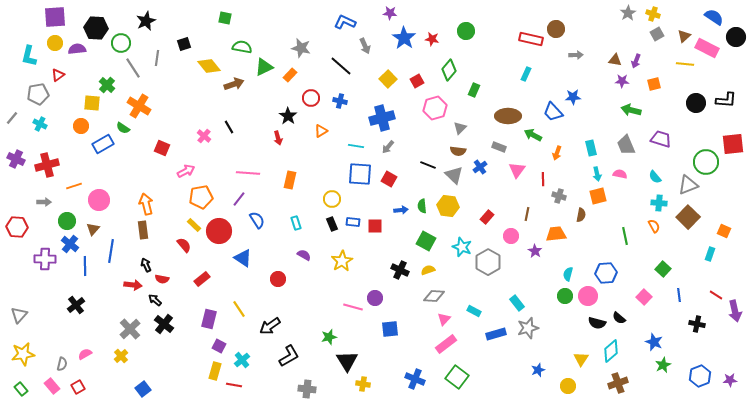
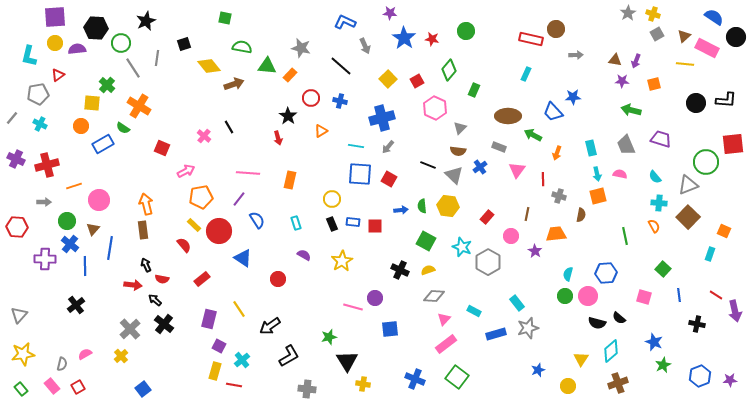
green triangle at (264, 67): moved 3 px right, 1 px up; rotated 30 degrees clockwise
pink hexagon at (435, 108): rotated 20 degrees counterclockwise
blue line at (111, 251): moved 1 px left, 3 px up
pink square at (644, 297): rotated 28 degrees counterclockwise
